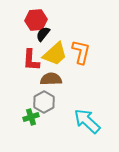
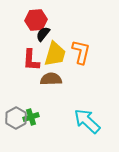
yellow trapezoid: rotated 32 degrees counterclockwise
gray hexagon: moved 28 px left, 16 px down
